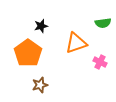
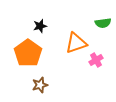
black star: moved 1 px left
pink cross: moved 4 px left, 2 px up; rotated 32 degrees clockwise
